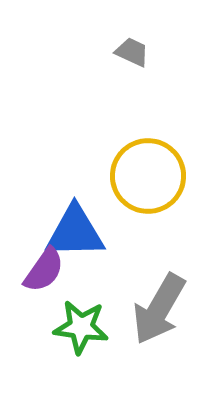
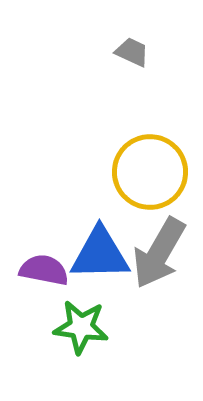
yellow circle: moved 2 px right, 4 px up
blue triangle: moved 25 px right, 22 px down
purple semicircle: rotated 114 degrees counterclockwise
gray arrow: moved 56 px up
